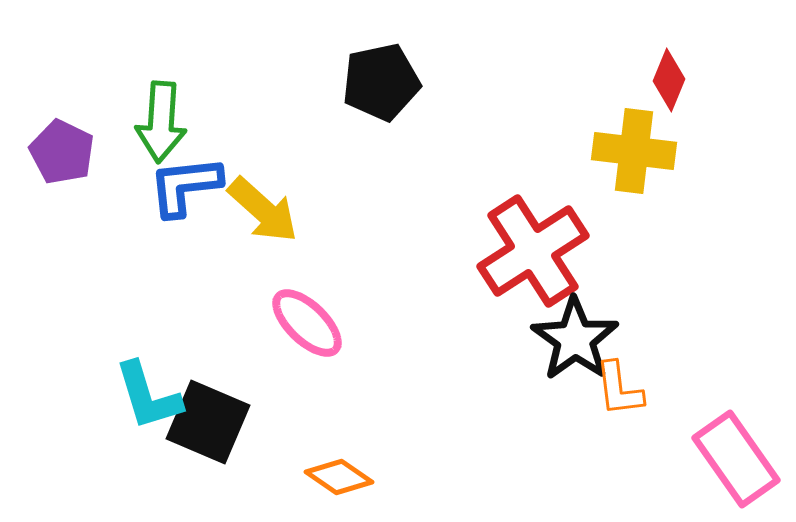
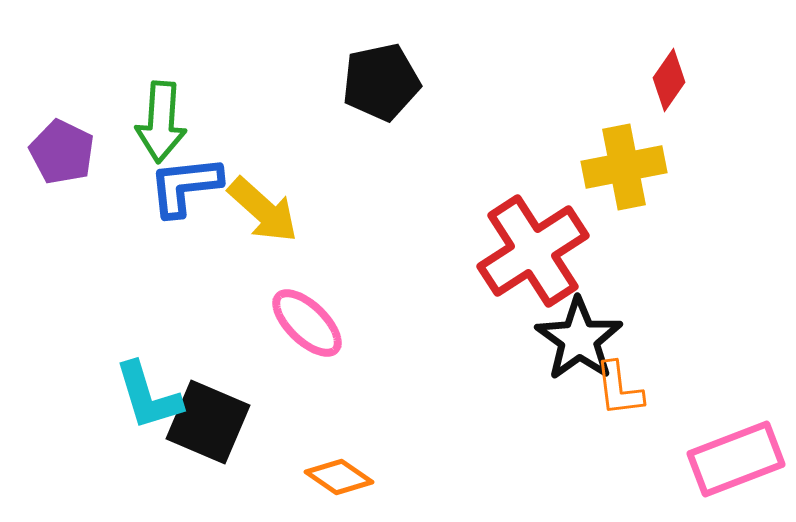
red diamond: rotated 12 degrees clockwise
yellow cross: moved 10 px left, 16 px down; rotated 18 degrees counterclockwise
black star: moved 4 px right
pink rectangle: rotated 76 degrees counterclockwise
